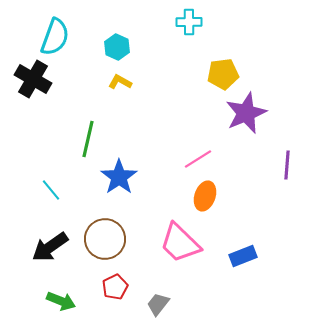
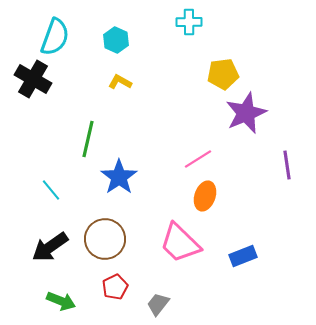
cyan hexagon: moved 1 px left, 7 px up
purple line: rotated 12 degrees counterclockwise
